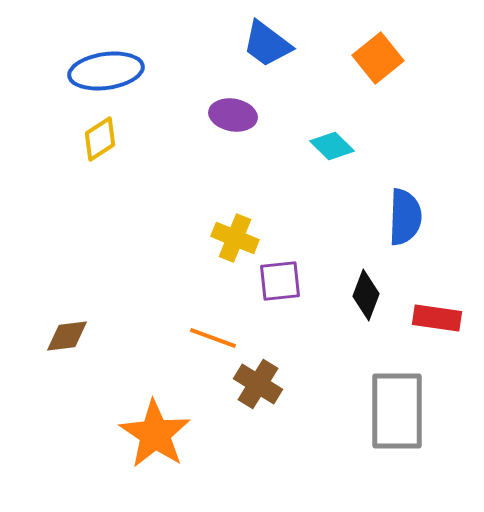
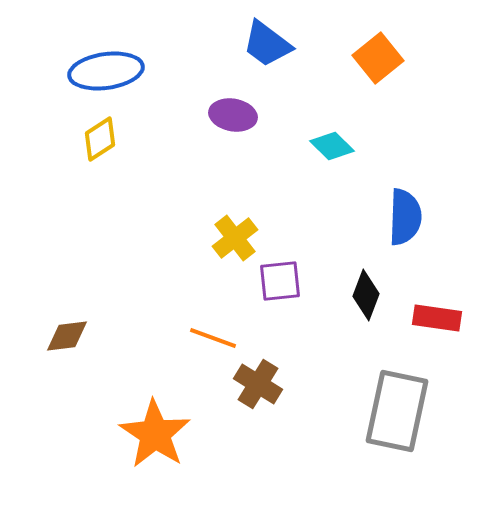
yellow cross: rotated 30 degrees clockwise
gray rectangle: rotated 12 degrees clockwise
